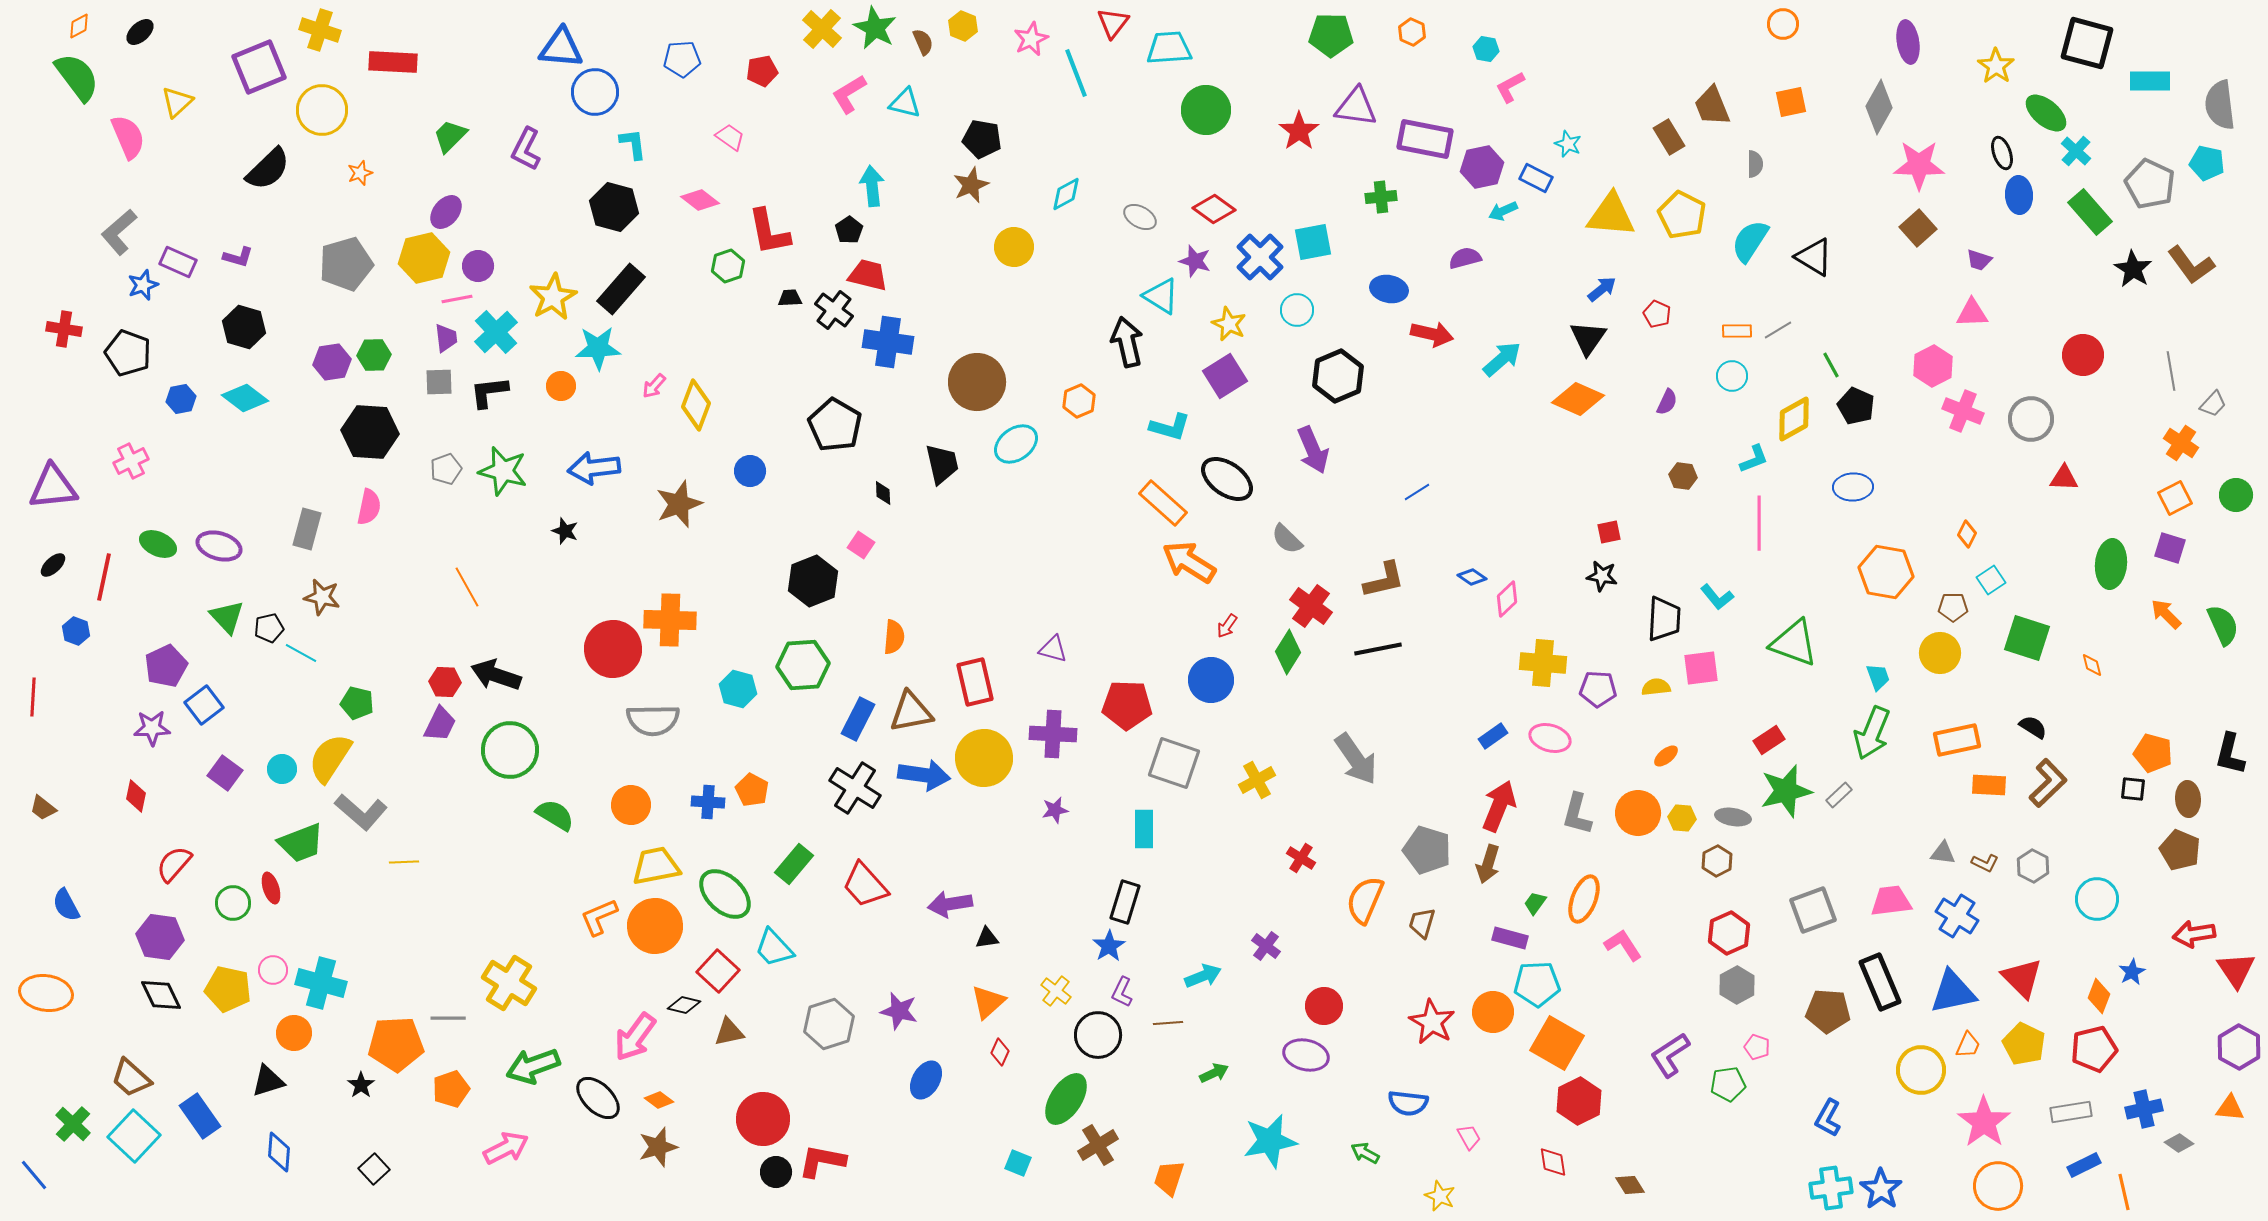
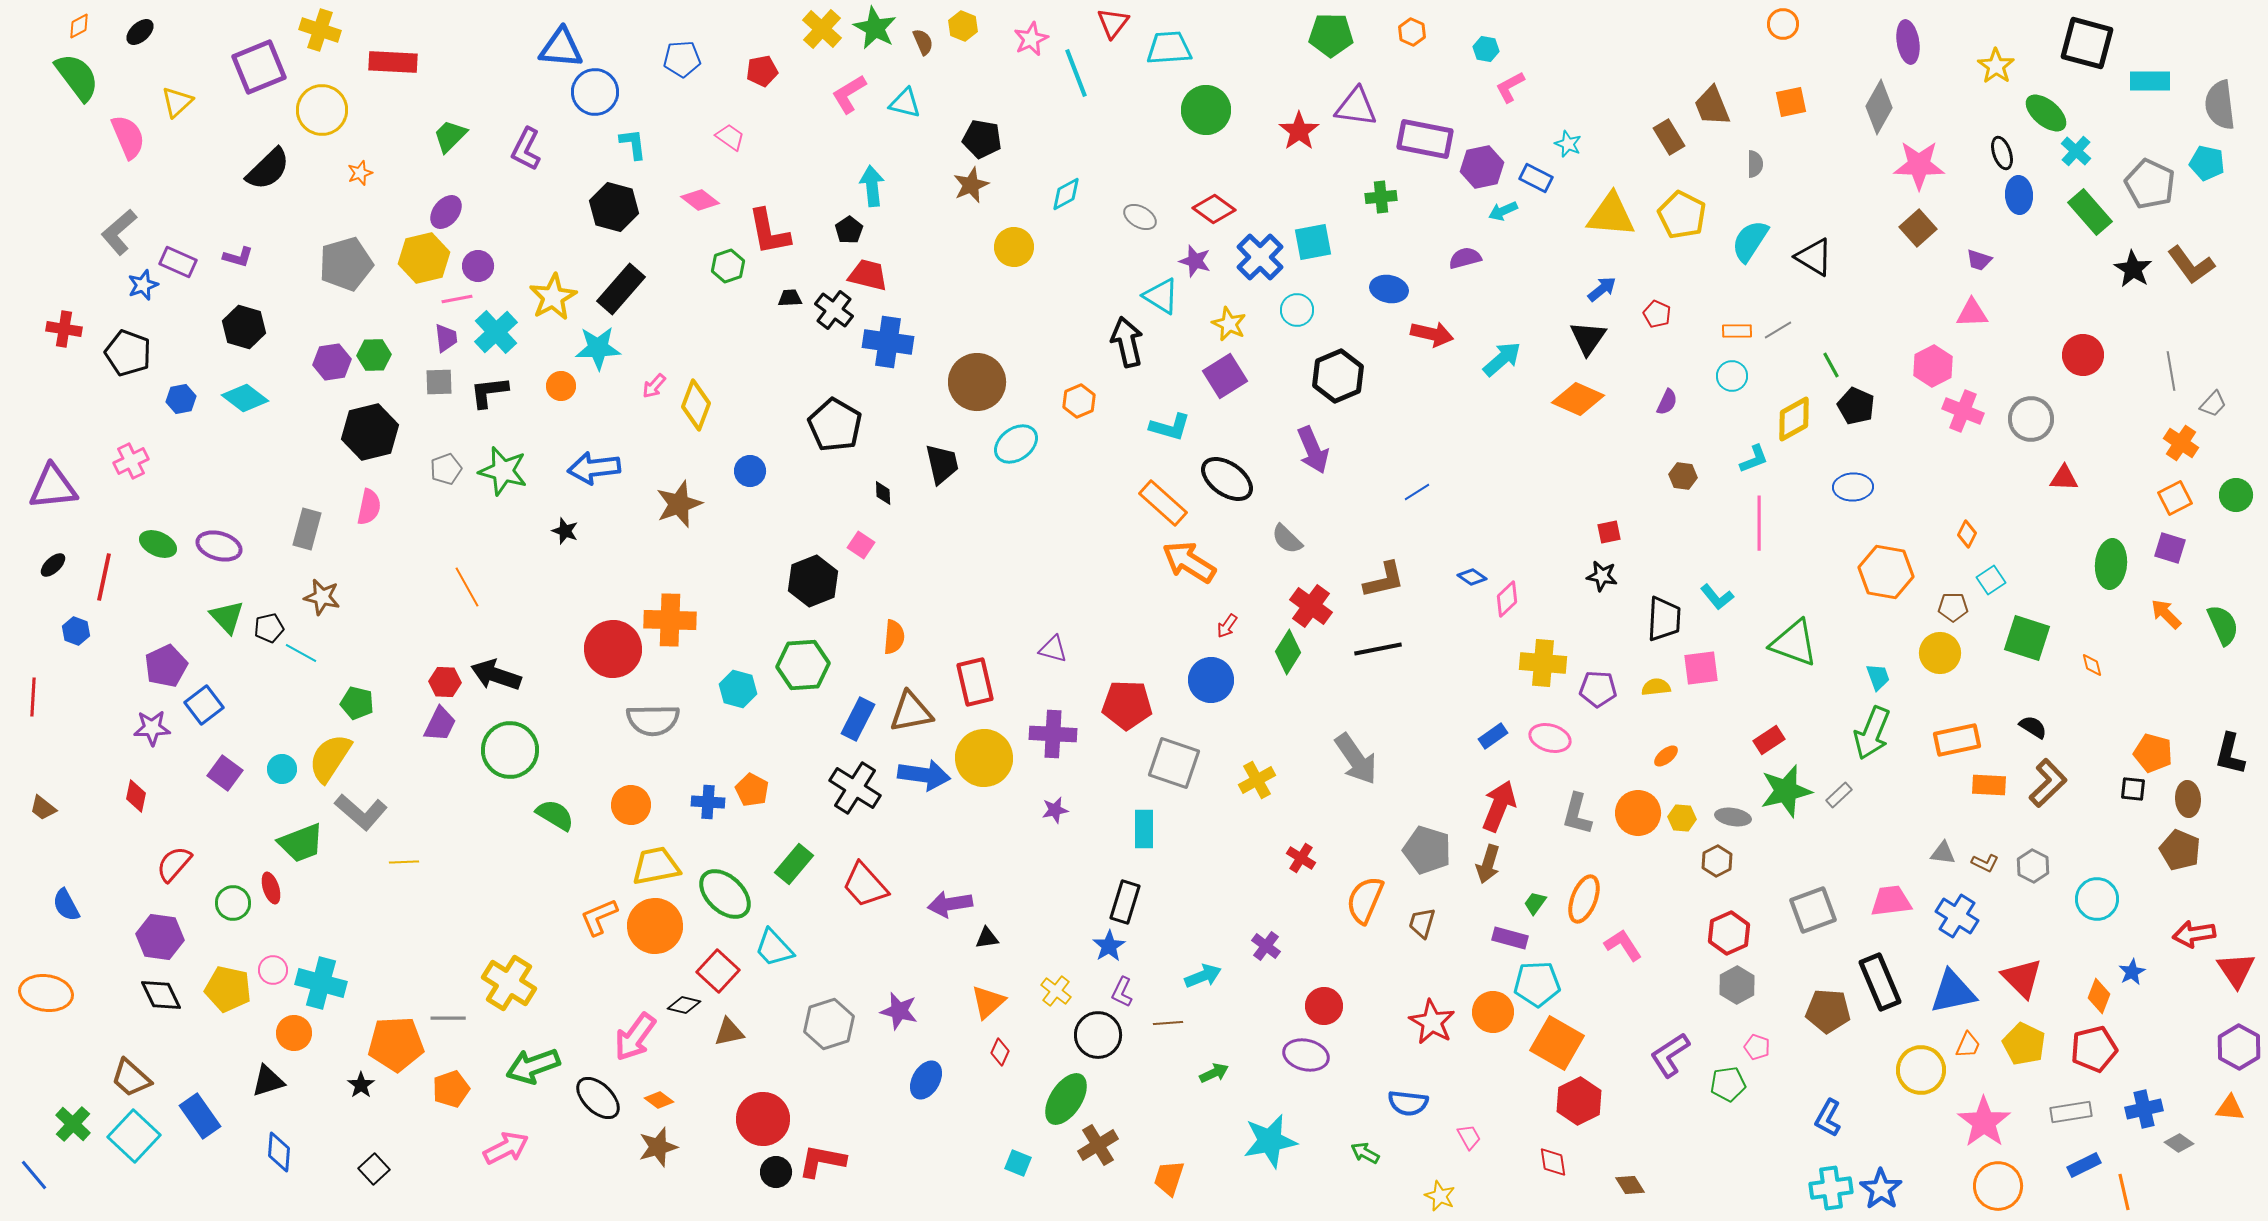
black hexagon at (370, 432): rotated 18 degrees counterclockwise
